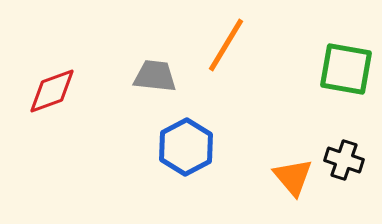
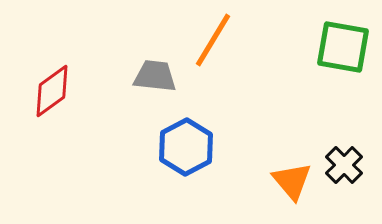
orange line: moved 13 px left, 5 px up
green square: moved 3 px left, 22 px up
red diamond: rotated 16 degrees counterclockwise
black cross: moved 5 px down; rotated 27 degrees clockwise
orange triangle: moved 1 px left, 4 px down
